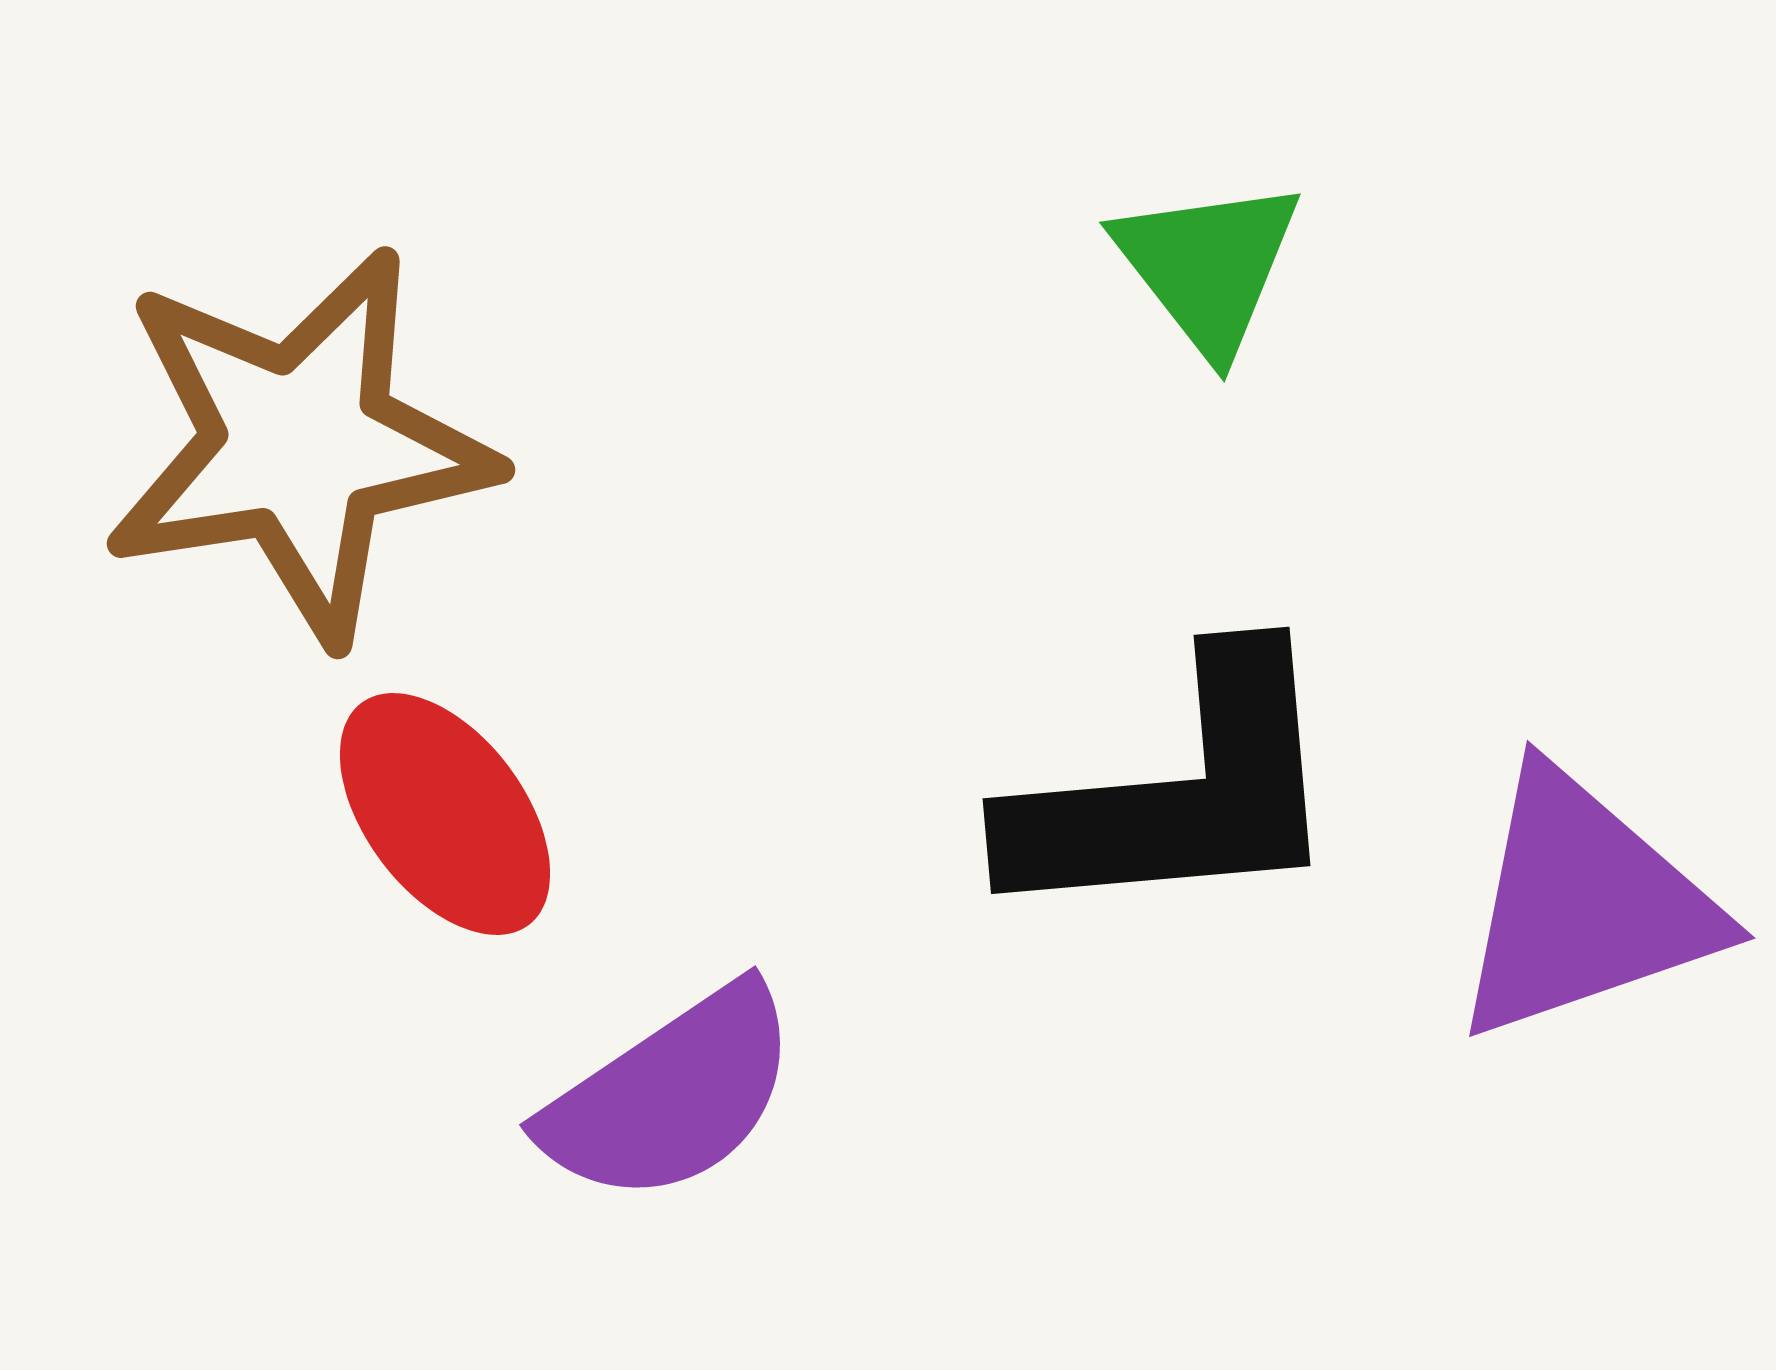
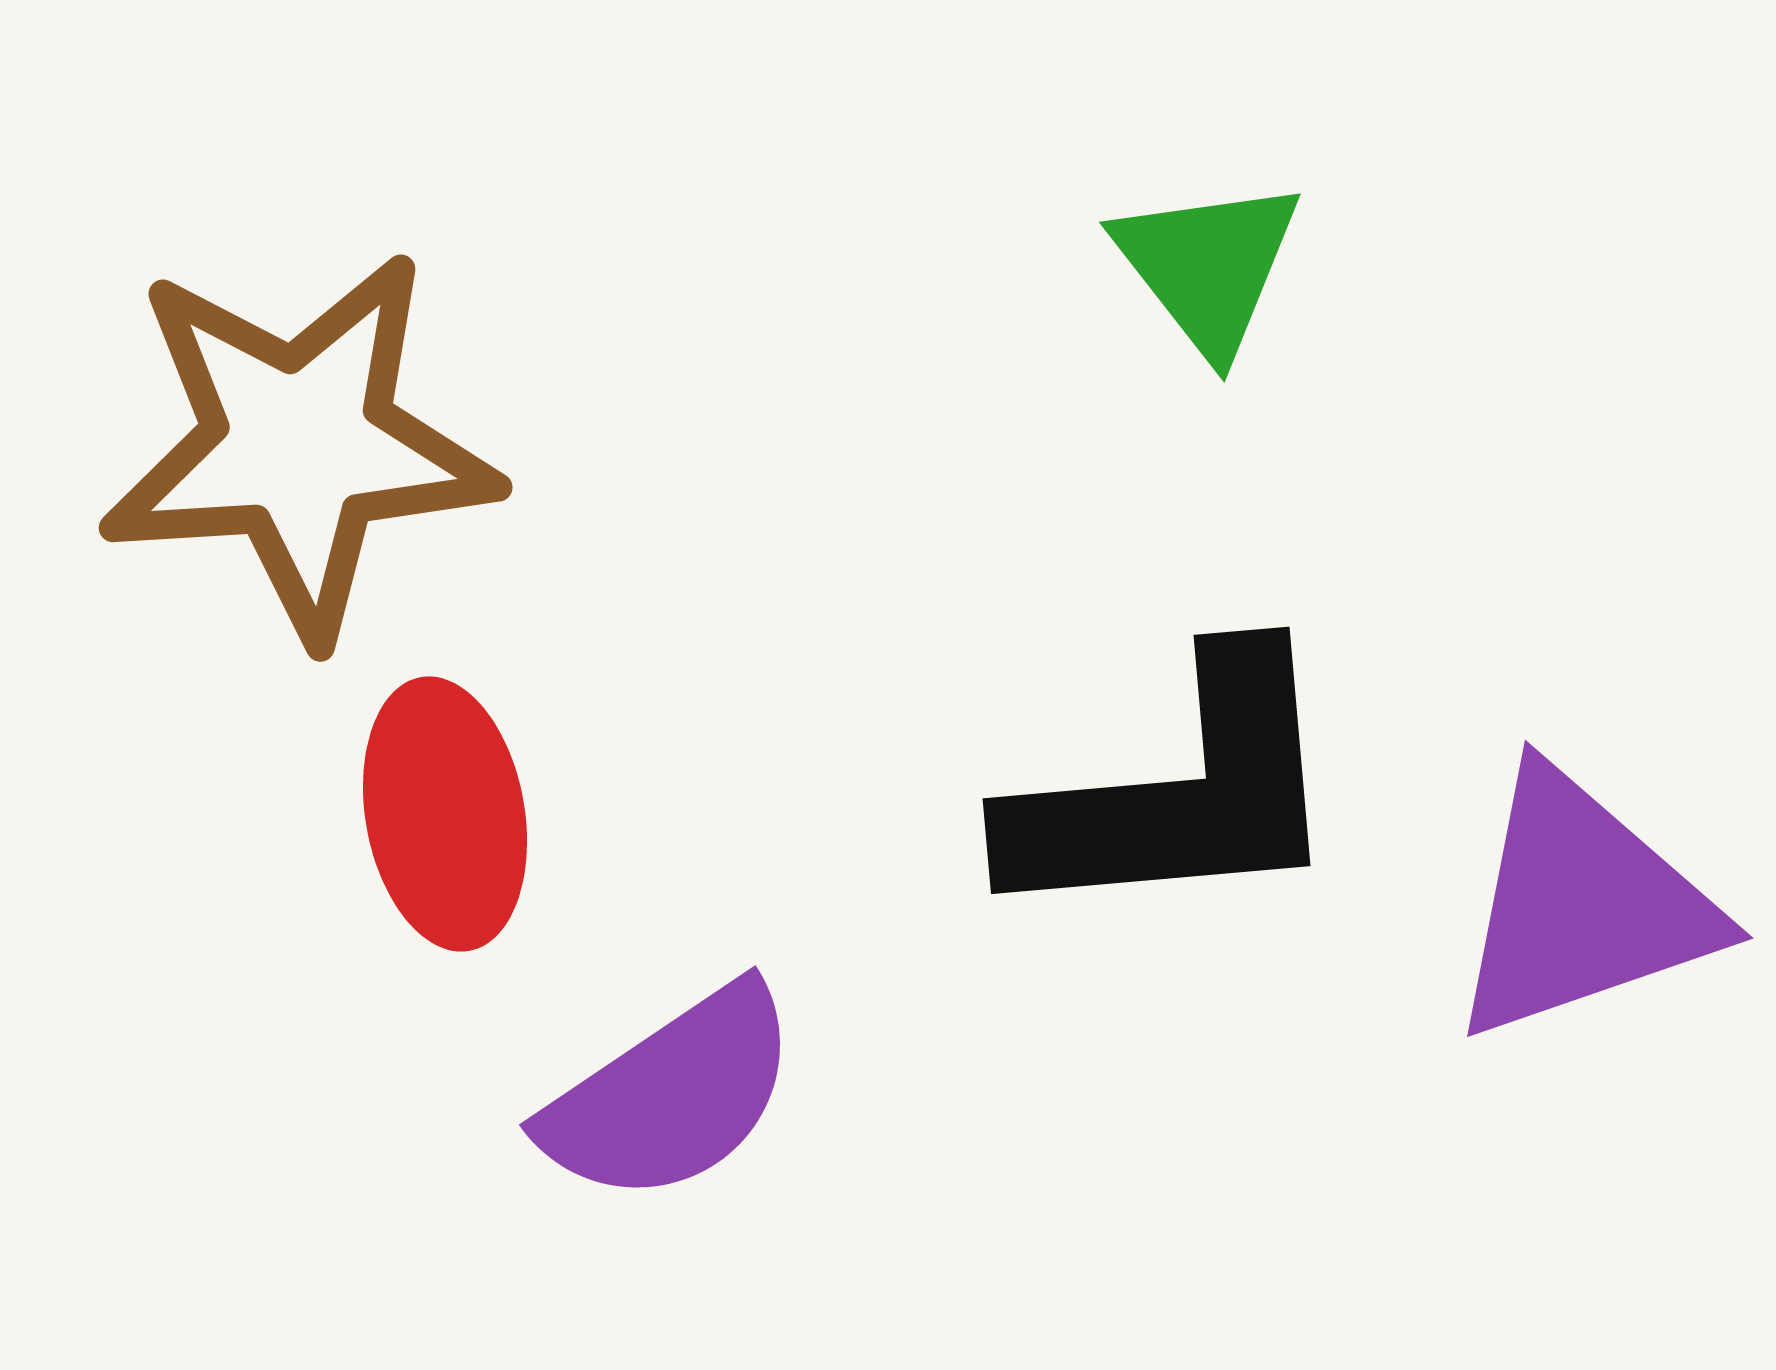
brown star: rotated 5 degrees clockwise
red ellipse: rotated 27 degrees clockwise
purple triangle: moved 2 px left
